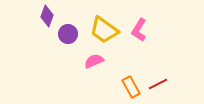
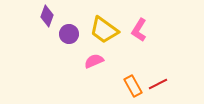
purple circle: moved 1 px right
orange rectangle: moved 2 px right, 1 px up
